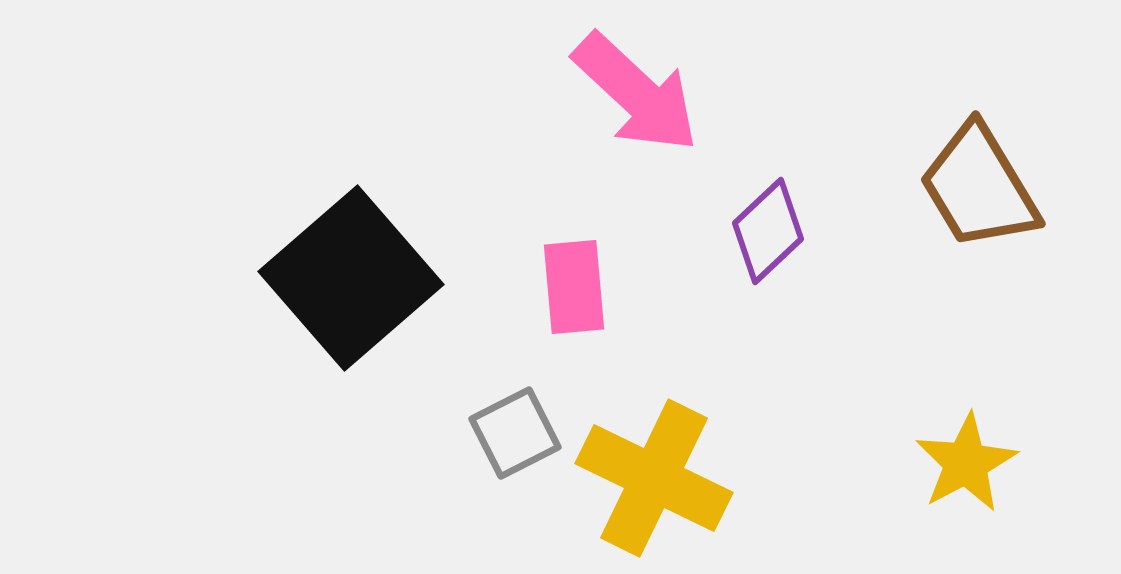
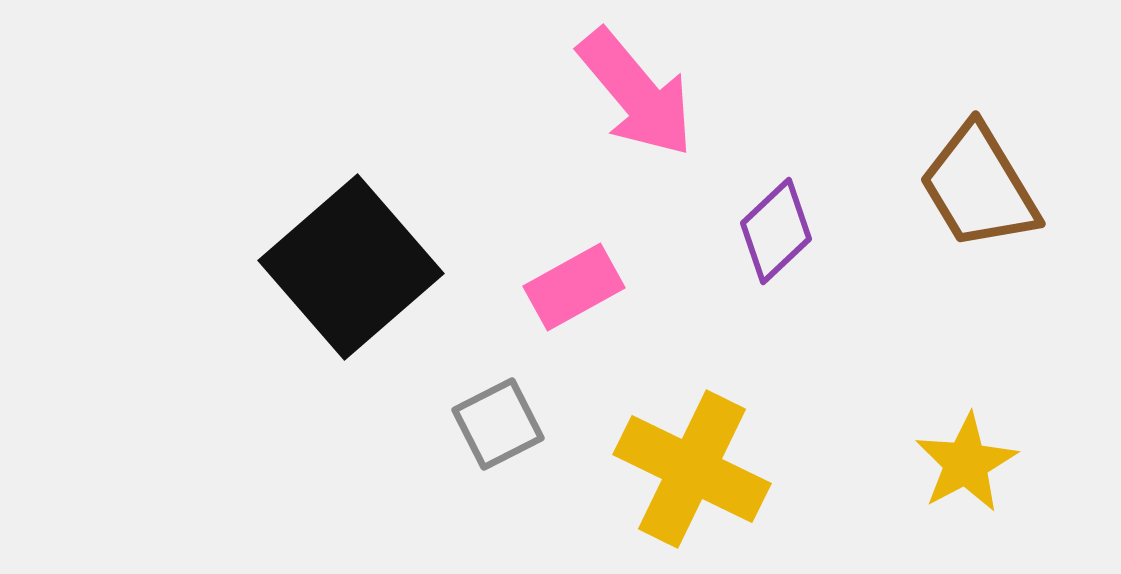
pink arrow: rotated 7 degrees clockwise
purple diamond: moved 8 px right
black square: moved 11 px up
pink rectangle: rotated 66 degrees clockwise
gray square: moved 17 px left, 9 px up
yellow cross: moved 38 px right, 9 px up
